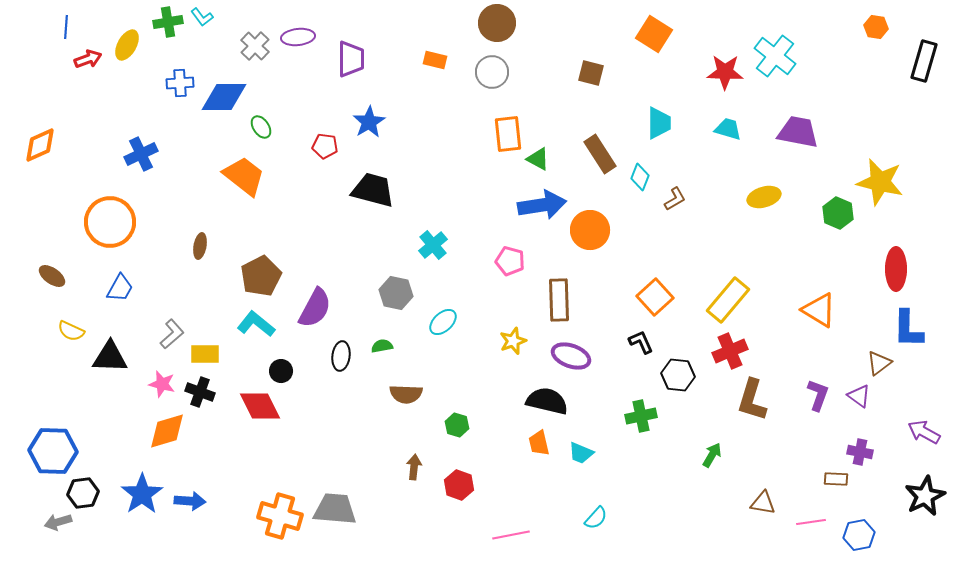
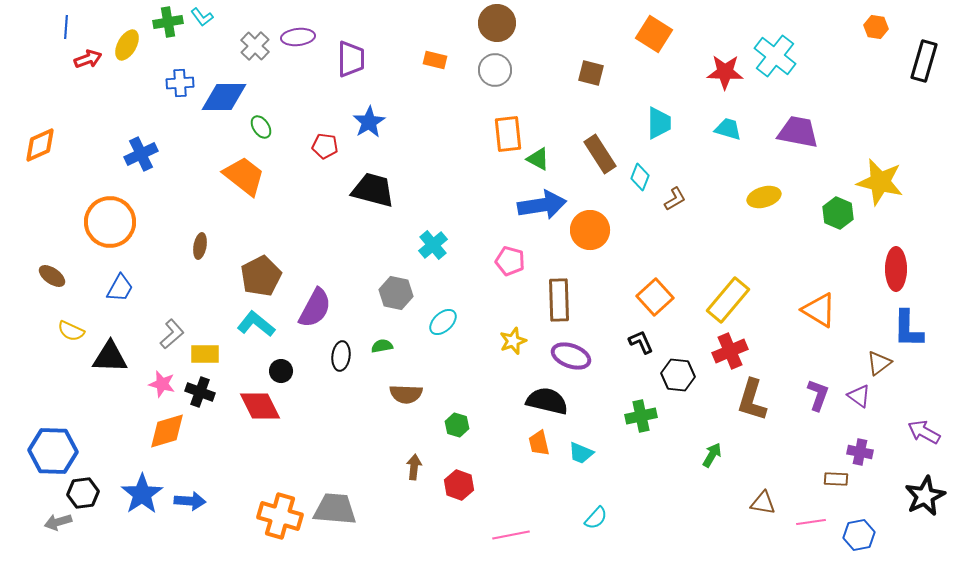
gray circle at (492, 72): moved 3 px right, 2 px up
